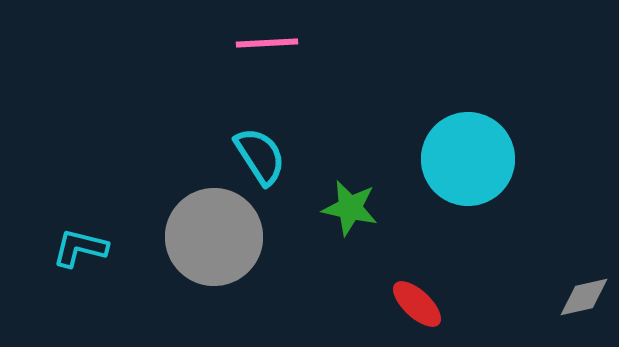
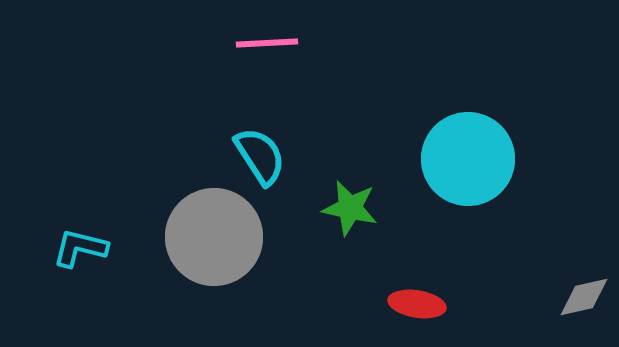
red ellipse: rotated 34 degrees counterclockwise
